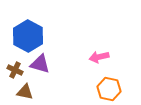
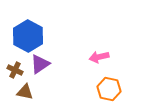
purple triangle: rotated 50 degrees counterclockwise
